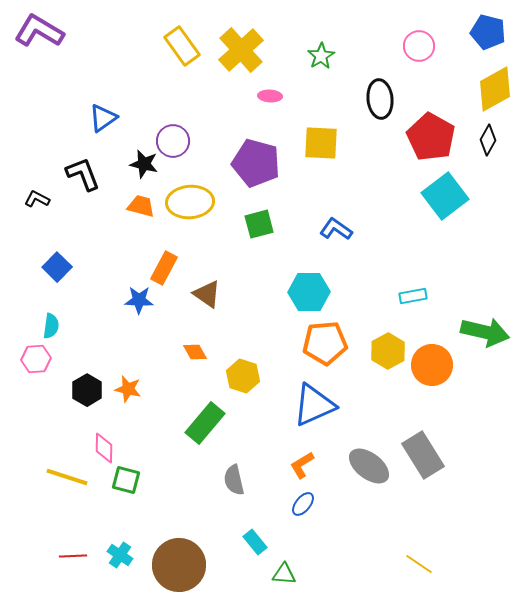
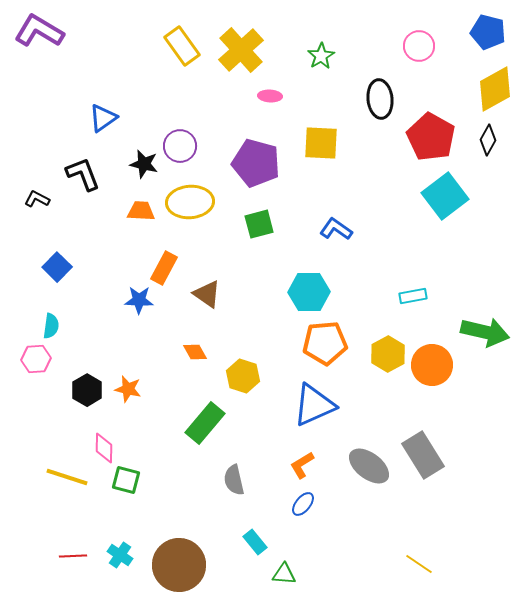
purple circle at (173, 141): moved 7 px right, 5 px down
orange trapezoid at (141, 206): moved 5 px down; rotated 12 degrees counterclockwise
yellow hexagon at (388, 351): moved 3 px down
